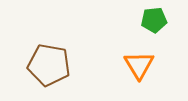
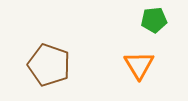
brown pentagon: rotated 9 degrees clockwise
